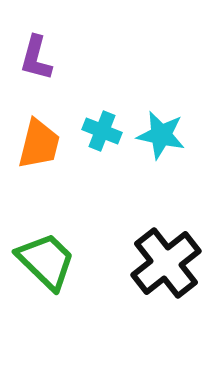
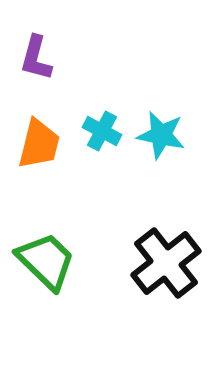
cyan cross: rotated 6 degrees clockwise
